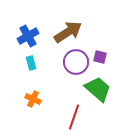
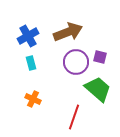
brown arrow: rotated 12 degrees clockwise
